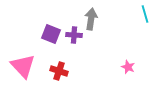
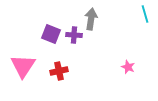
pink triangle: rotated 16 degrees clockwise
red cross: rotated 30 degrees counterclockwise
